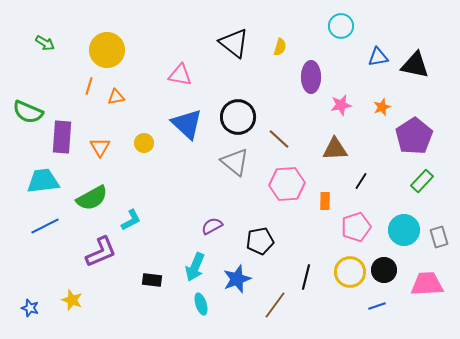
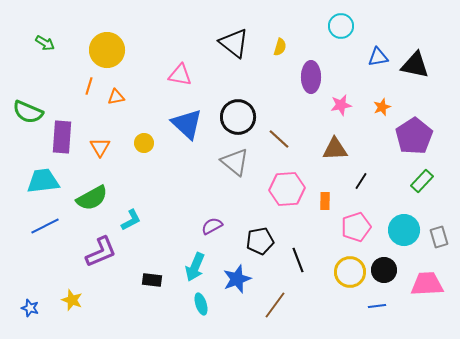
pink hexagon at (287, 184): moved 5 px down
black line at (306, 277): moved 8 px left, 17 px up; rotated 35 degrees counterclockwise
blue line at (377, 306): rotated 12 degrees clockwise
